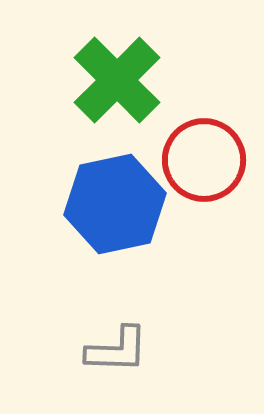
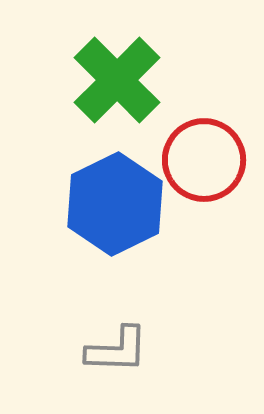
blue hexagon: rotated 14 degrees counterclockwise
